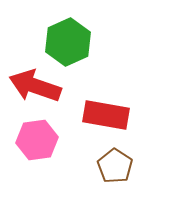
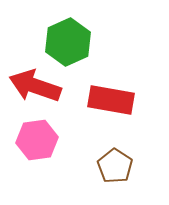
red rectangle: moved 5 px right, 15 px up
